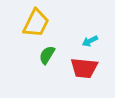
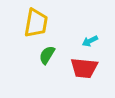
yellow trapezoid: rotated 16 degrees counterclockwise
